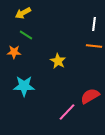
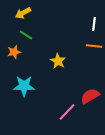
orange star: rotated 16 degrees counterclockwise
